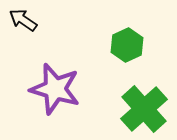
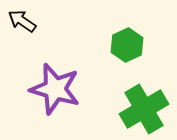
black arrow: moved 1 px left, 1 px down
green cross: rotated 12 degrees clockwise
